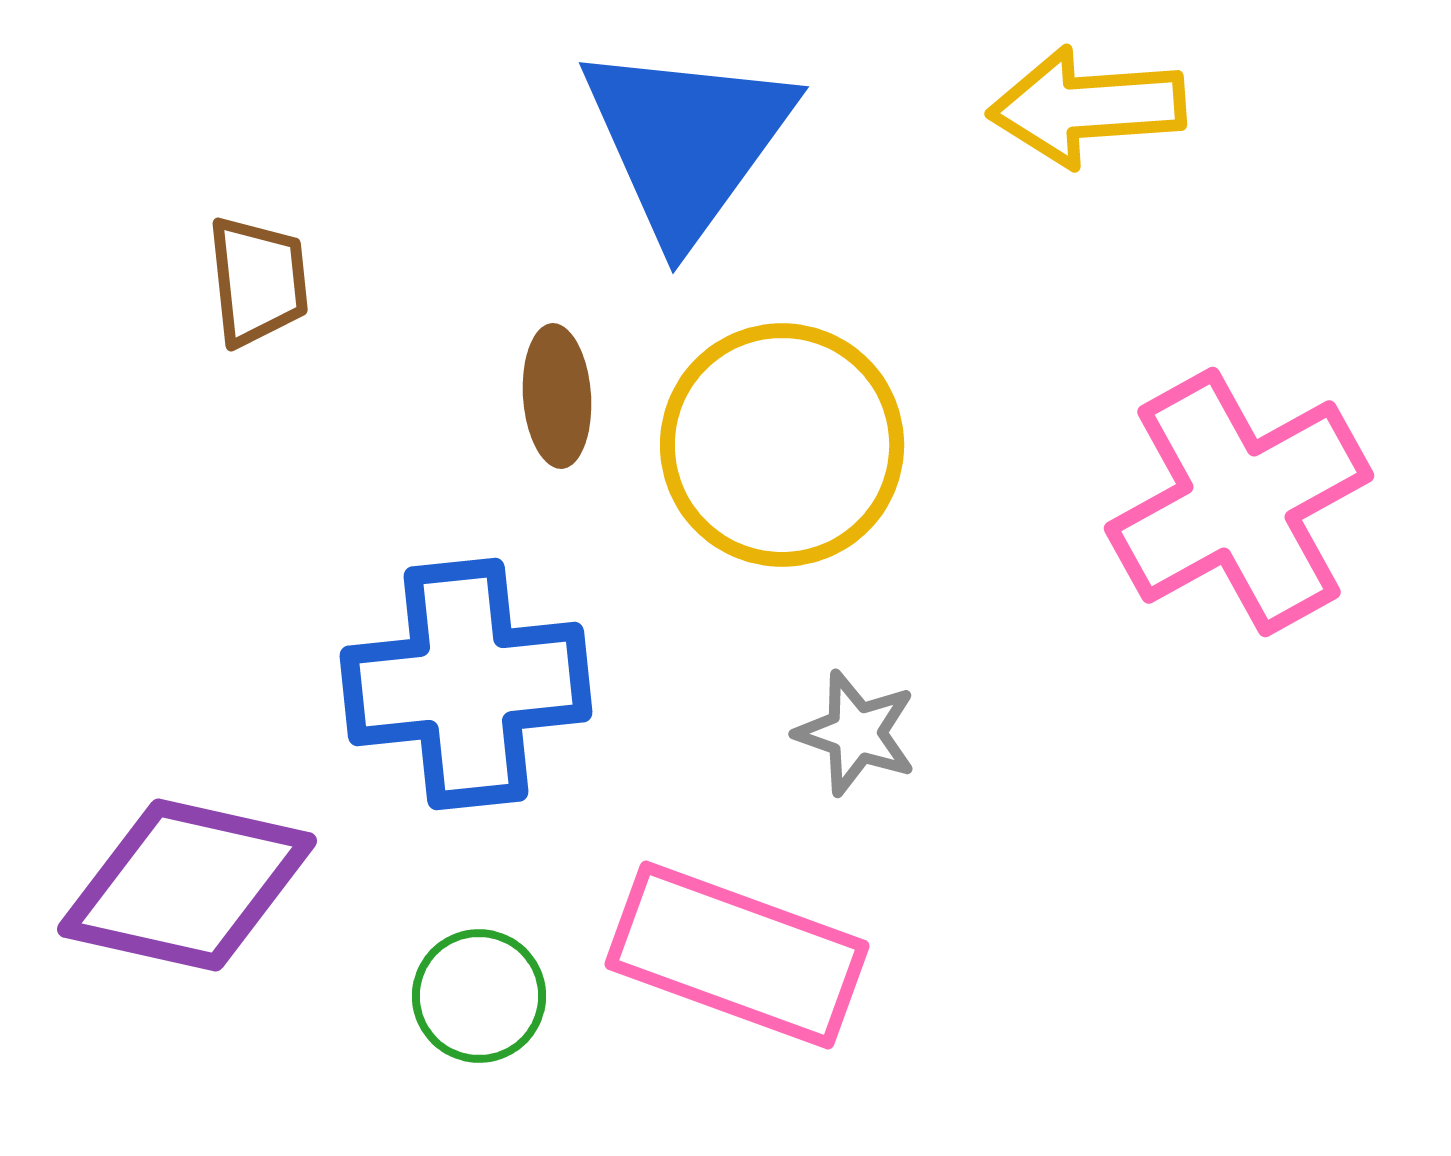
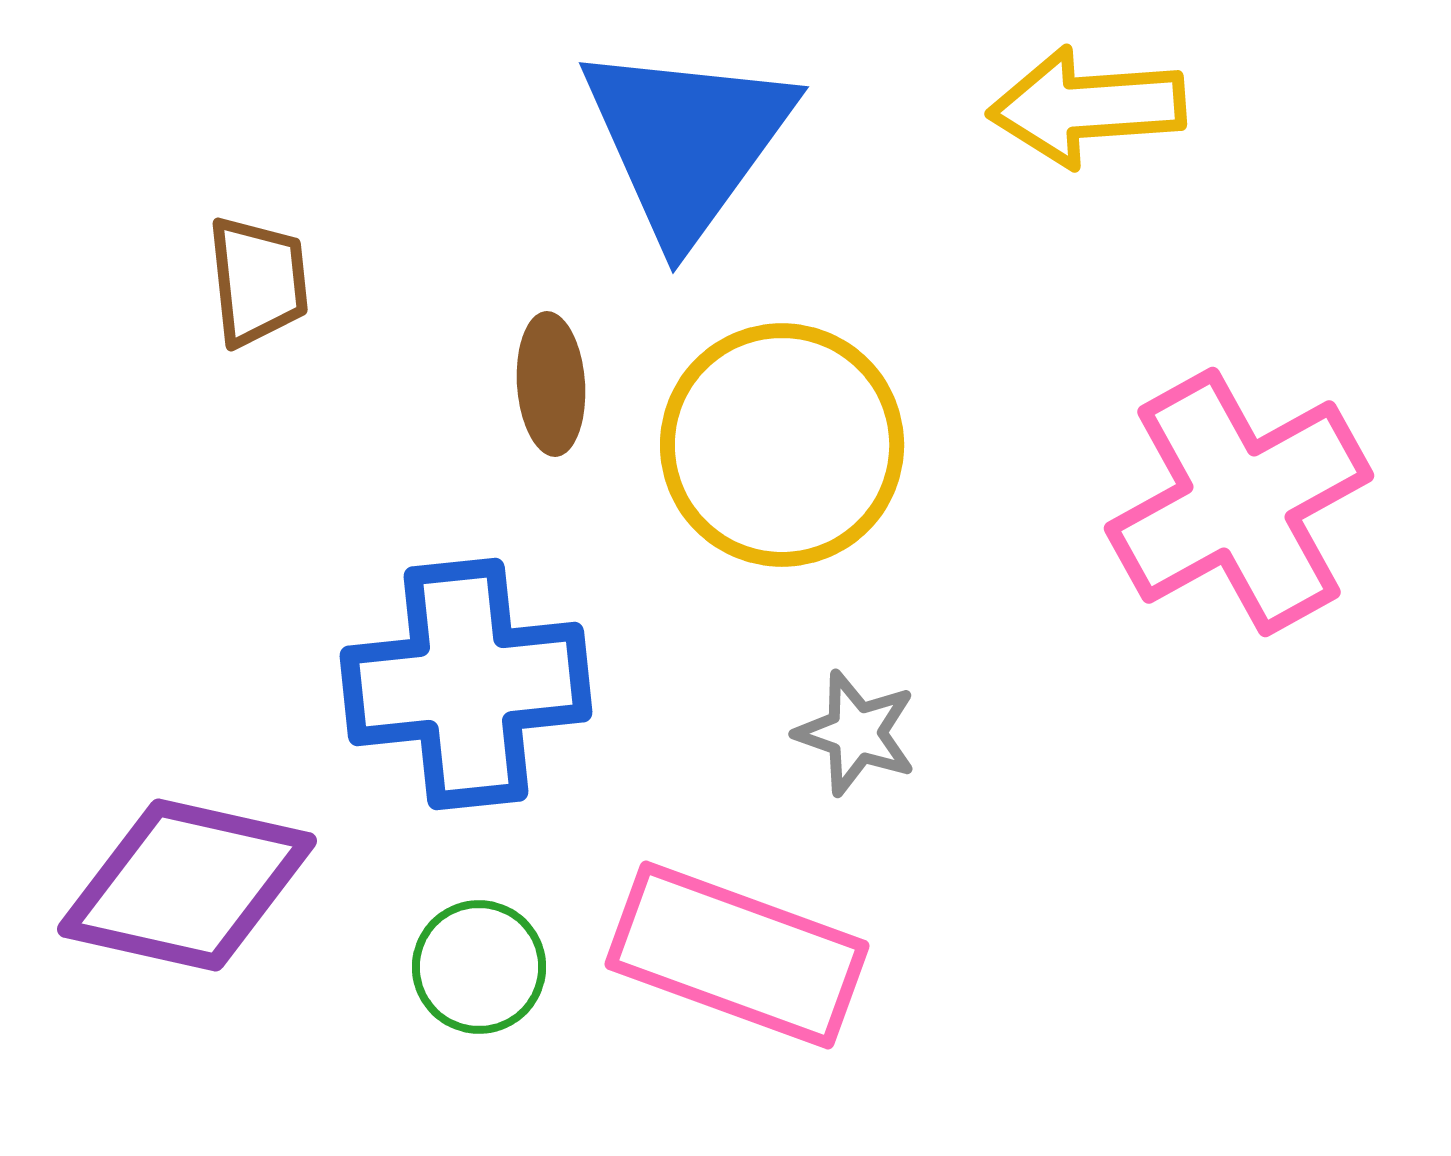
brown ellipse: moved 6 px left, 12 px up
green circle: moved 29 px up
